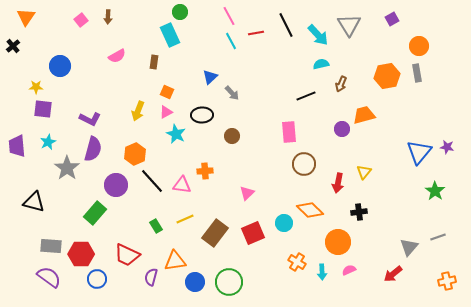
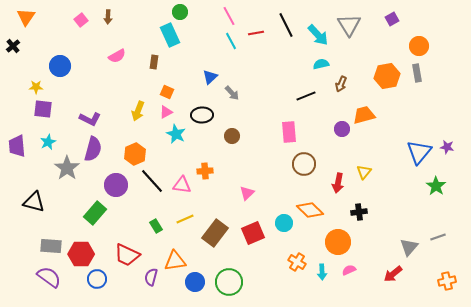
green star at (435, 191): moved 1 px right, 5 px up
